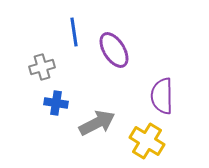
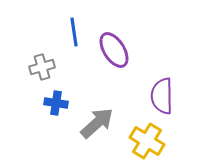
gray arrow: rotated 15 degrees counterclockwise
